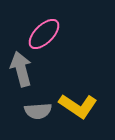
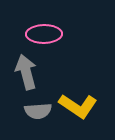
pink ellipse: rotated 44 degrees clockwise
gray arrow: moved 5 px right, 3 px down
